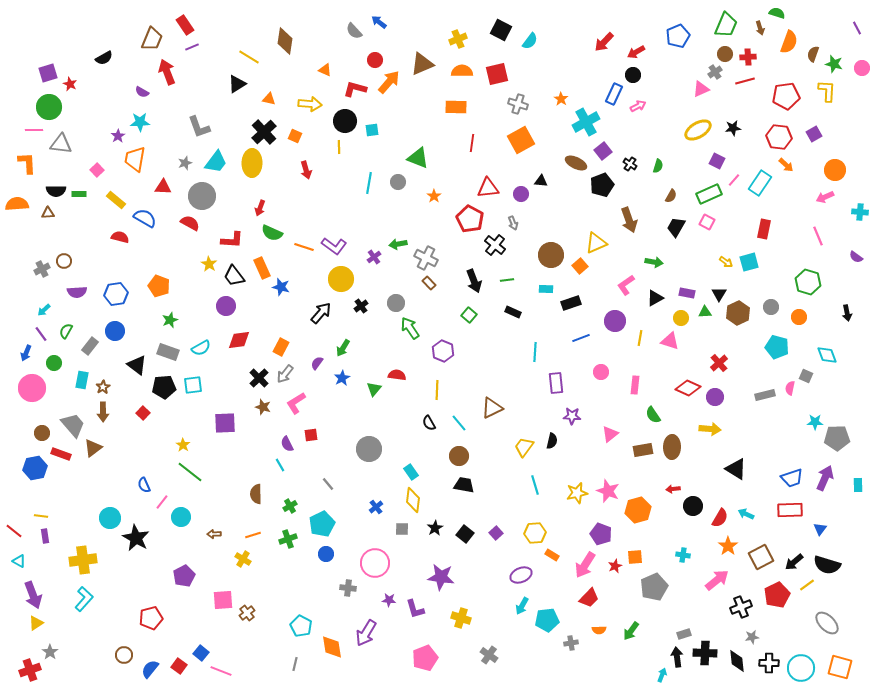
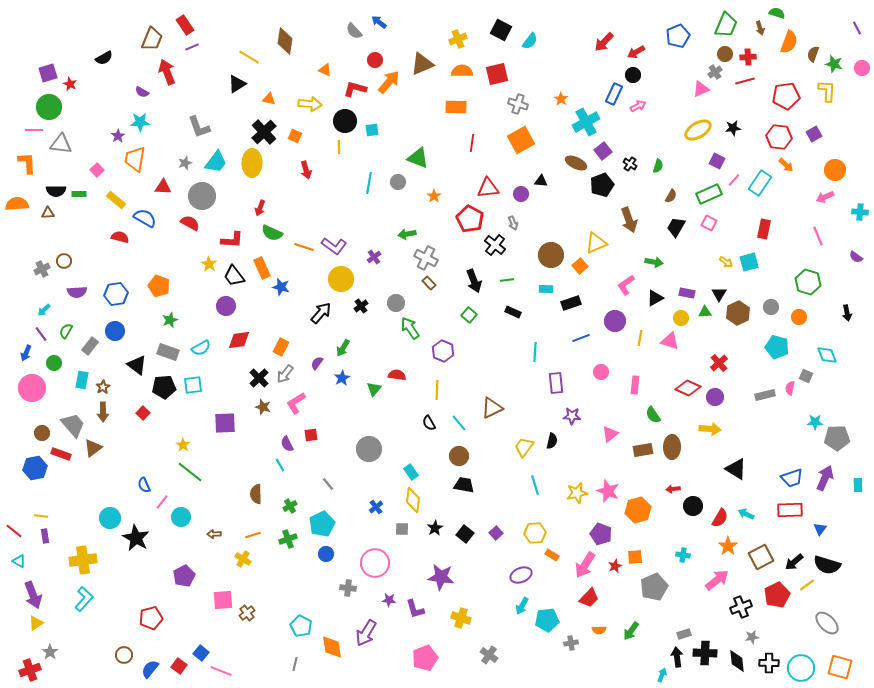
pink square at (707, 222): moved 2 px right, 1 px down
green arrow at (398, 244): moved 9 px right, 10 px up
